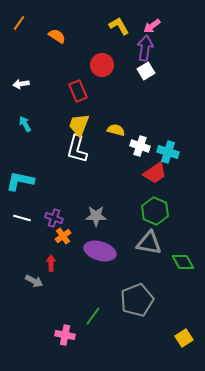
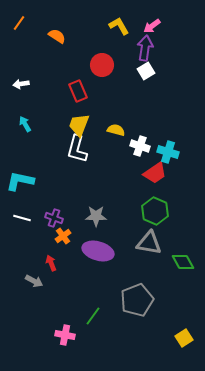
purple ellipse: moved 2 px left
red arrow: rotated 21 degrees counterclockwise
